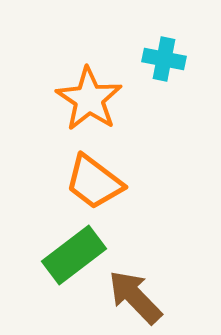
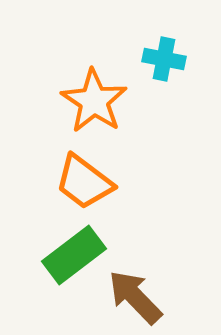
orange star: moved 5 px right, 2 px down
orange trapezoid: moved 10 px left
